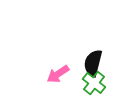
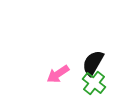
black semicircle: rotated 16 degrees clockwise
